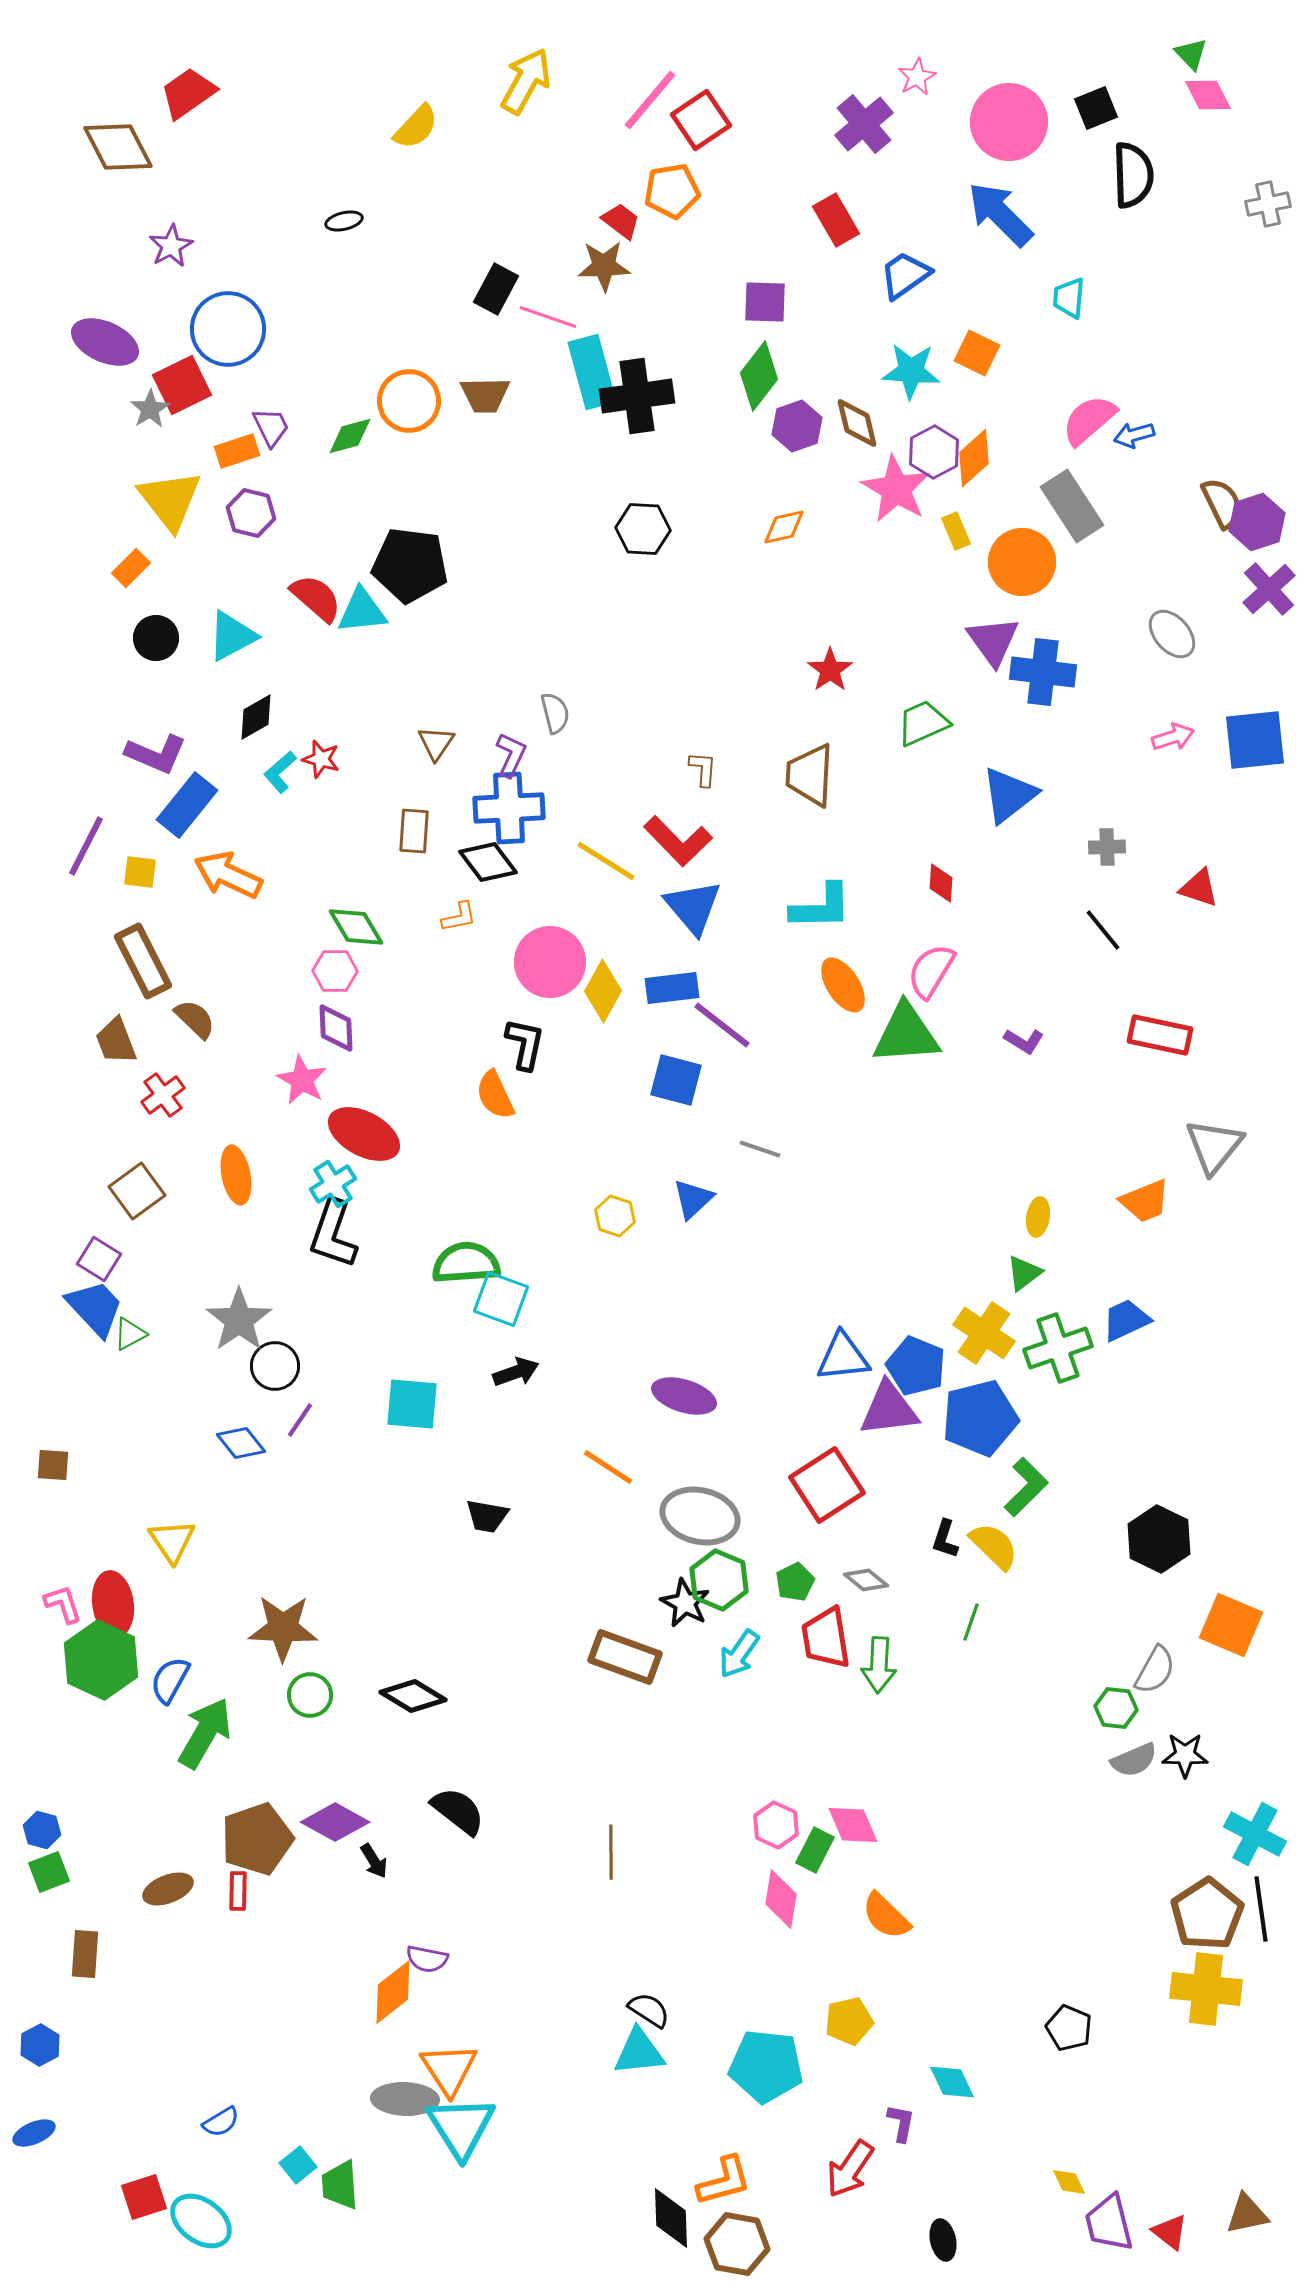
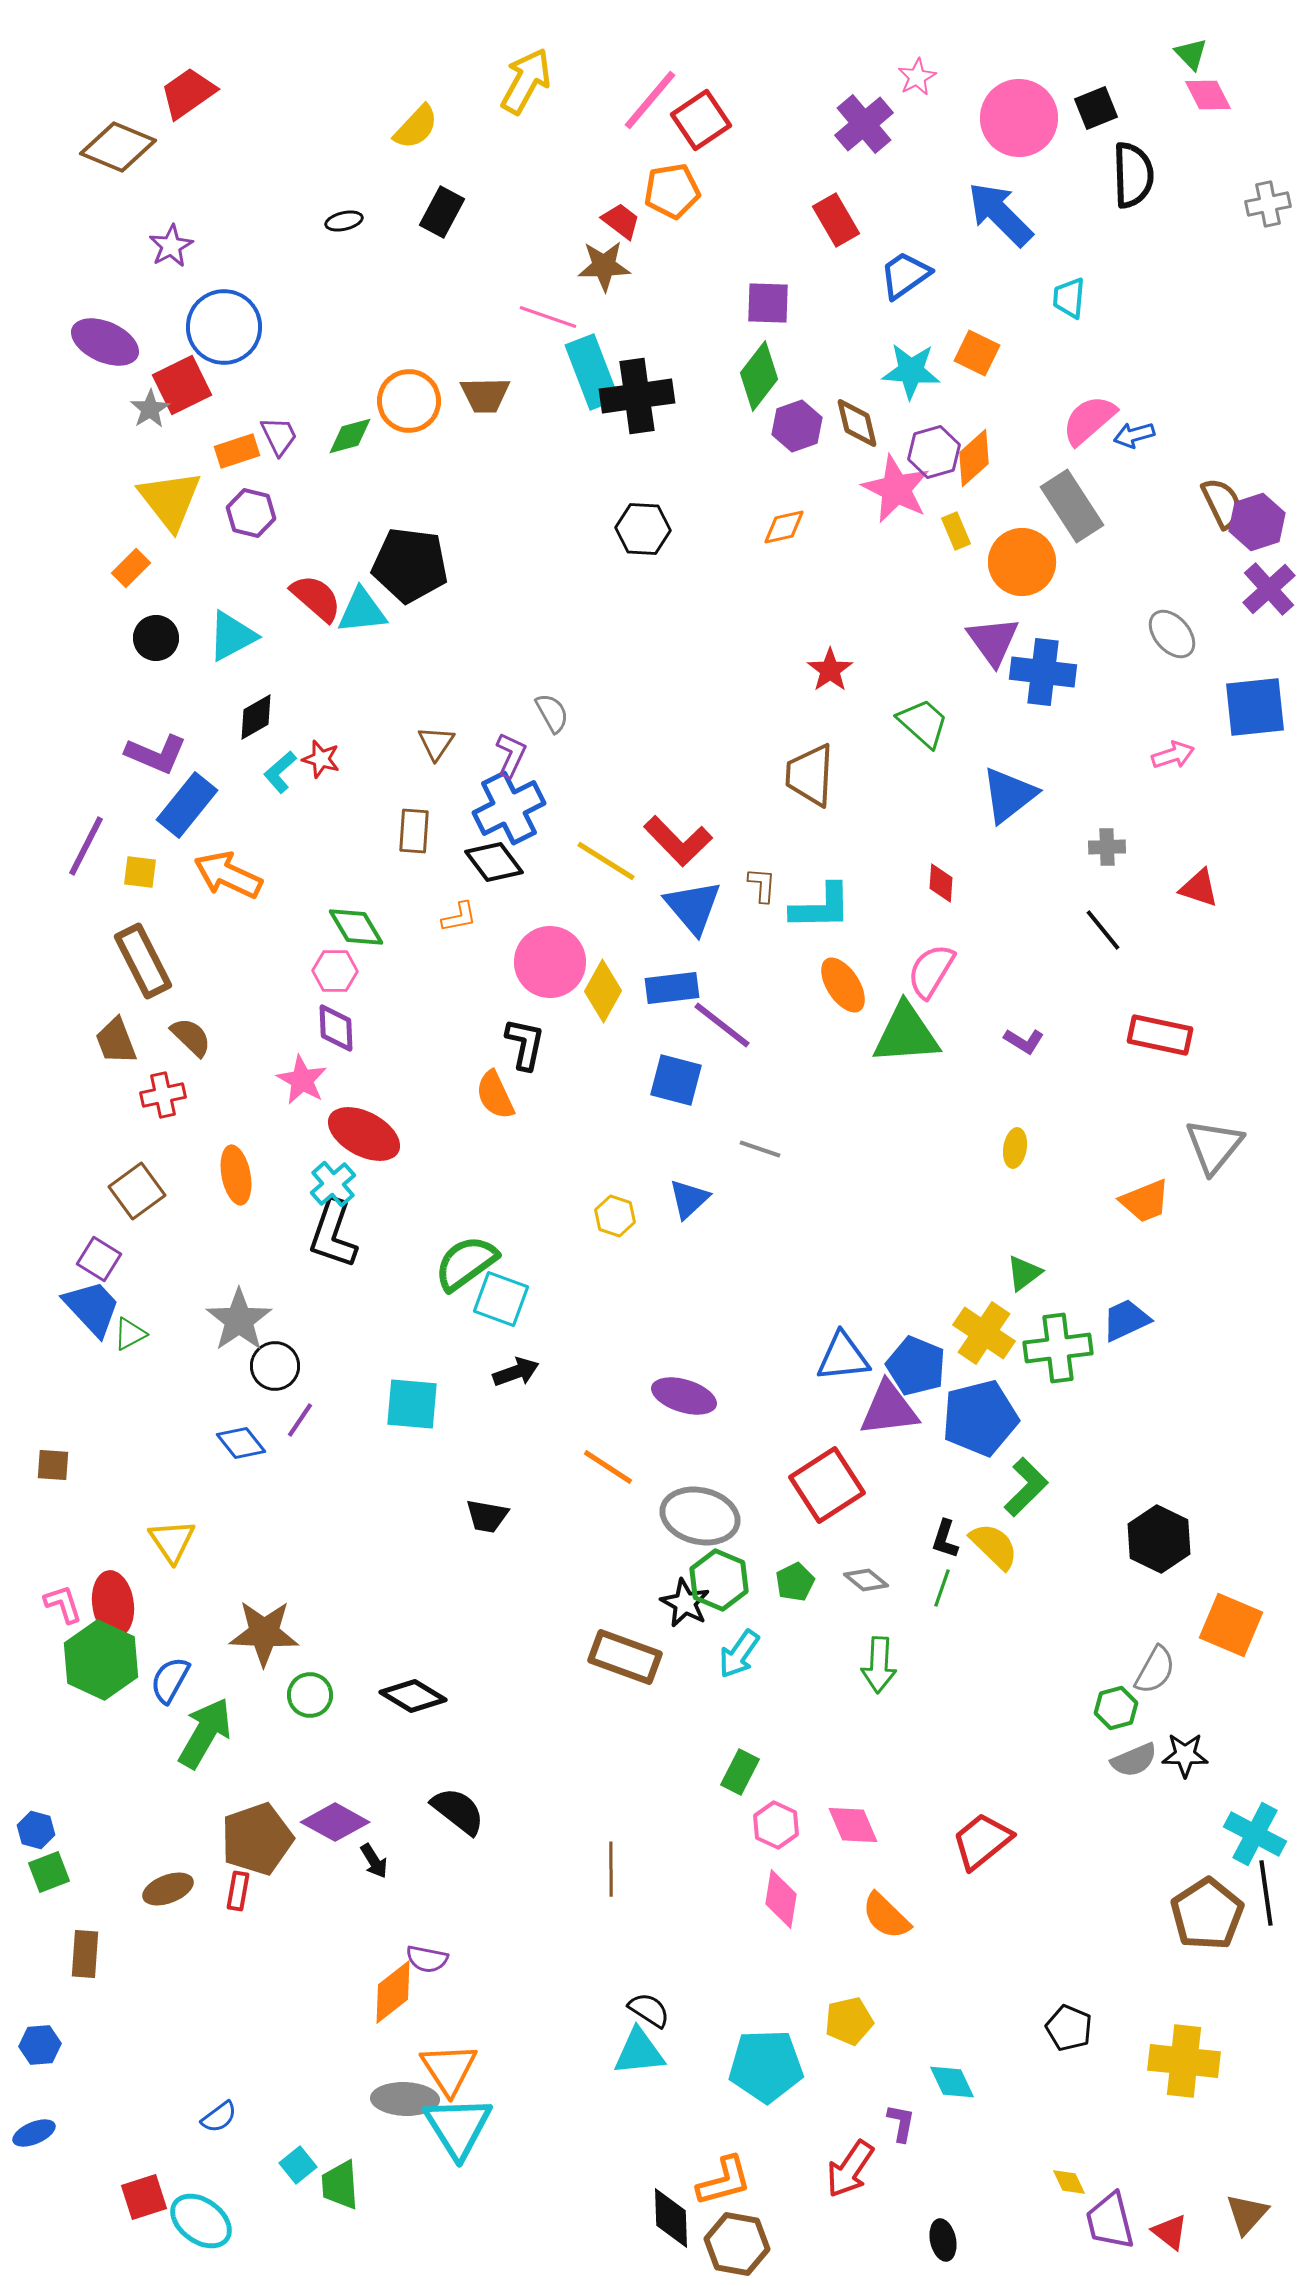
pink circle at (1009, 122): moved 10 px right, 4 px up
brown diamond at (118, 147): rotated 40 degrees counterclockwise
black rectangle at (496, 289): moved 54 px left, 77 px up
purple square at (765, 302): moved 3 px right, 1 px down
blue circle at (228, 329): moved 4 px left, 2 px up
cyan rectangle at (592, 372): rotated 6 degrees counterclockwise
purple trapezoid at (271, 427): moved 8 px right, 9 px down
purple hexagon at (934, 452): rotated 12 degrees clockwise
pink star at (896, 489): rotated 4 degrees counterclockwise
gray semicircle at (555, 713): moved 3 px left; rotated 15 degrees counterclockwise
green trapezoid at (923, 723): rotated 66 degrees clockwise
pink arrow at (1173, 737): moved 18 px down
blue square at (1255, 740): moved 33 px up
brown L-shape at (703, 769): moved 59 px right, 116 px down
blue cross at (509, 808): rotated 24 degrees counterclockwise
black diamond at (488, 862): moved 6 px right
brown semicircle at (195, 1019): moved 4 px left, 18 px down
red cross at (163, 1095): rotated 24 degrees clockwise
cyan cross at (333, 1184): rotated 9 degrees counterclockwise
blue triangle at (693, 1199): moved 4 px left
yellow ellipse at (1038, 1217): moved 23 px left, 69 px up
green semicircle at (466, 1263): rotated 32 degrees counterclockwise
blue trapezoid at (95, 1308): moved 3 px left
green cross at (1058, 1348): rotated 12 degrees clockwise
green line at (971, 1622): moved 29 px left, 34 px up
brown star at (283, 1628): moved 19 px left, 5 px down
red trapezoid at (826, 1638): moved 156 px right, 203 px down; rotated 60 degrees clockwise
green hexagon at (1116, 1708): rotated 21 degrees counterclockwise
blue hexagon at (42, 1830): moved 6 px left
green rectangle at (815, 1850): moved 75 px left, 78 px up
brown line at (611, 1852): moved 17 px down
red rectangle at (238, 1891): rotated 9 degrees clockwise
black line at (1261, 1909): moved 5 px right, 16 px up
yellow cross at (1206, 1989): moved 22 px left, 72 px down
blue hexagon at (40, 2045): rotated 24 degrees clockwise
cyan pentagon at (766, 2066): rotated 8 degrees counterclockwise
blue semicircle at (221, 2122): moved 2 px left, 5 px up; rotated 6 degrees counterclockwise
cyan triangle at (461, 2127): moved 3 px left
brown triangle at (1247, 2214): rotated 36 degrees counterclockwise
purple trapezoid at (1109, 2223): moved 1 px right, 2 px up
